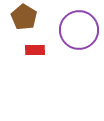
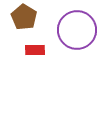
purple circle: moved 2 px left
